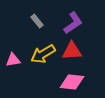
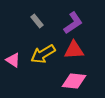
red triangle: moved 2 px right, 1 px up
pink triangle: rotated 42 degrees clockwise
pink diamond: moved 2 px right, 1 px up
